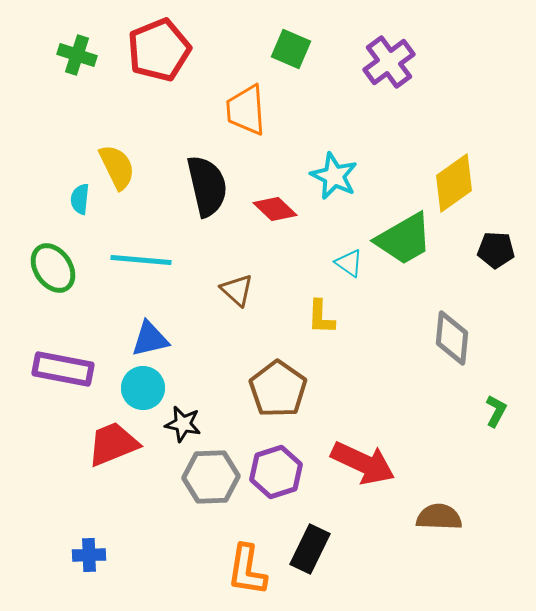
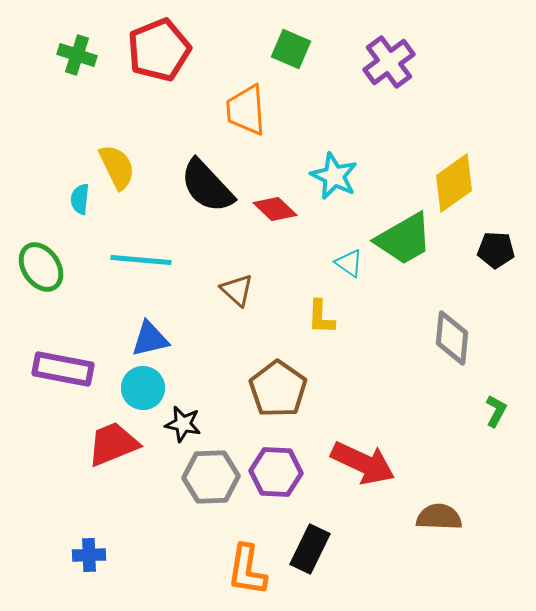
black semicircle: rotated 150 degrees clockwise
green ellipse: moved 12 px left, 1 px up
purple hexagon: rotated 21 degrees clockwise
